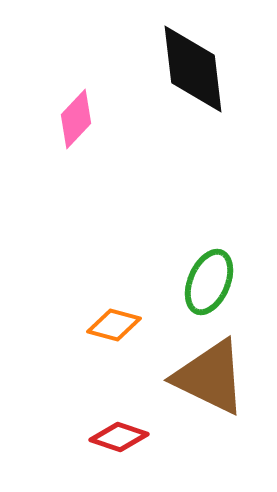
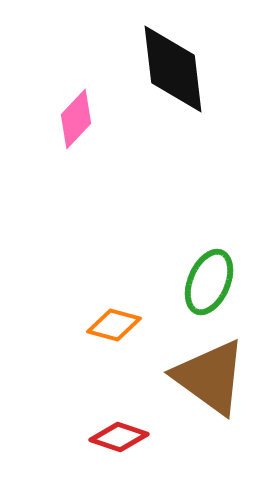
black diamond: moved 20 px left
brown triangle: rotated 10 degrees clockwise
